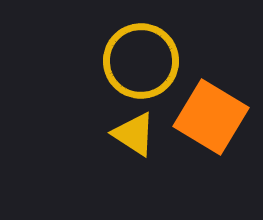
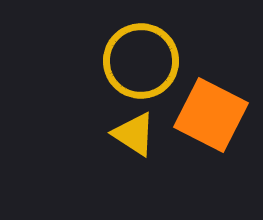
orange square: moved 2 px up; rotated 4 degrees counterclockwise
